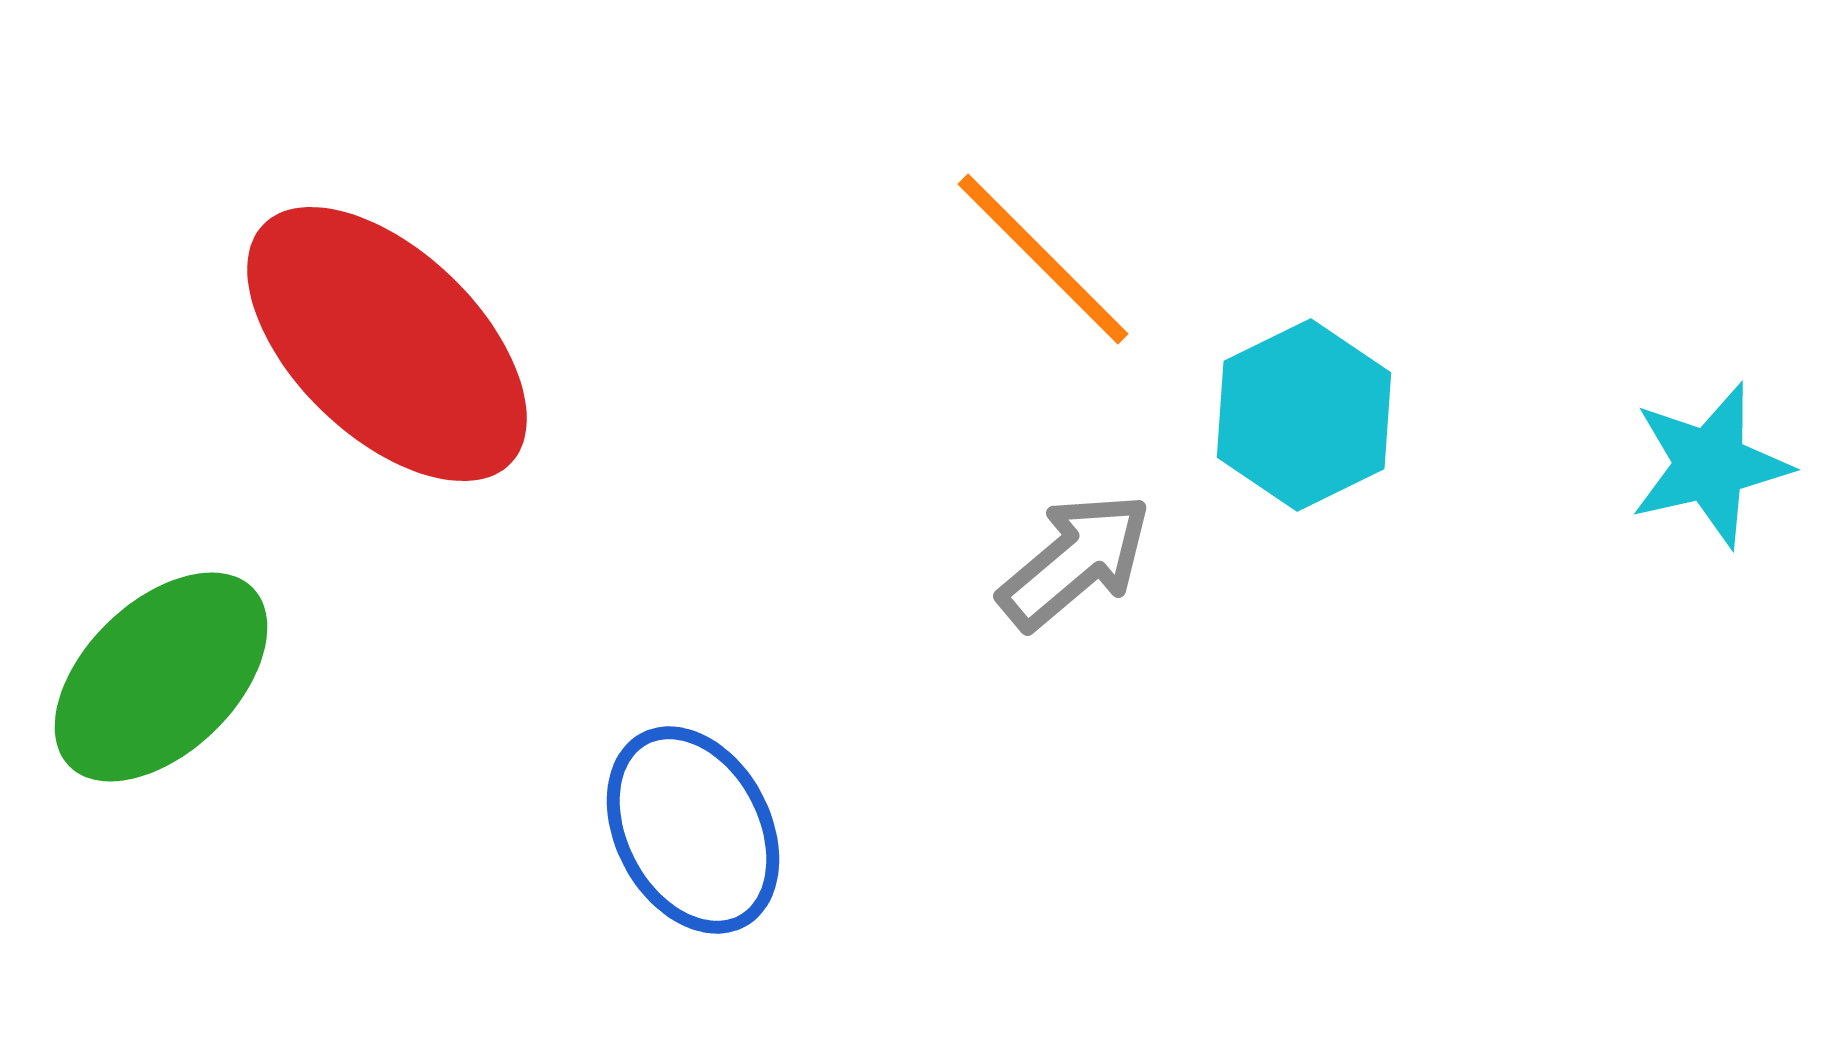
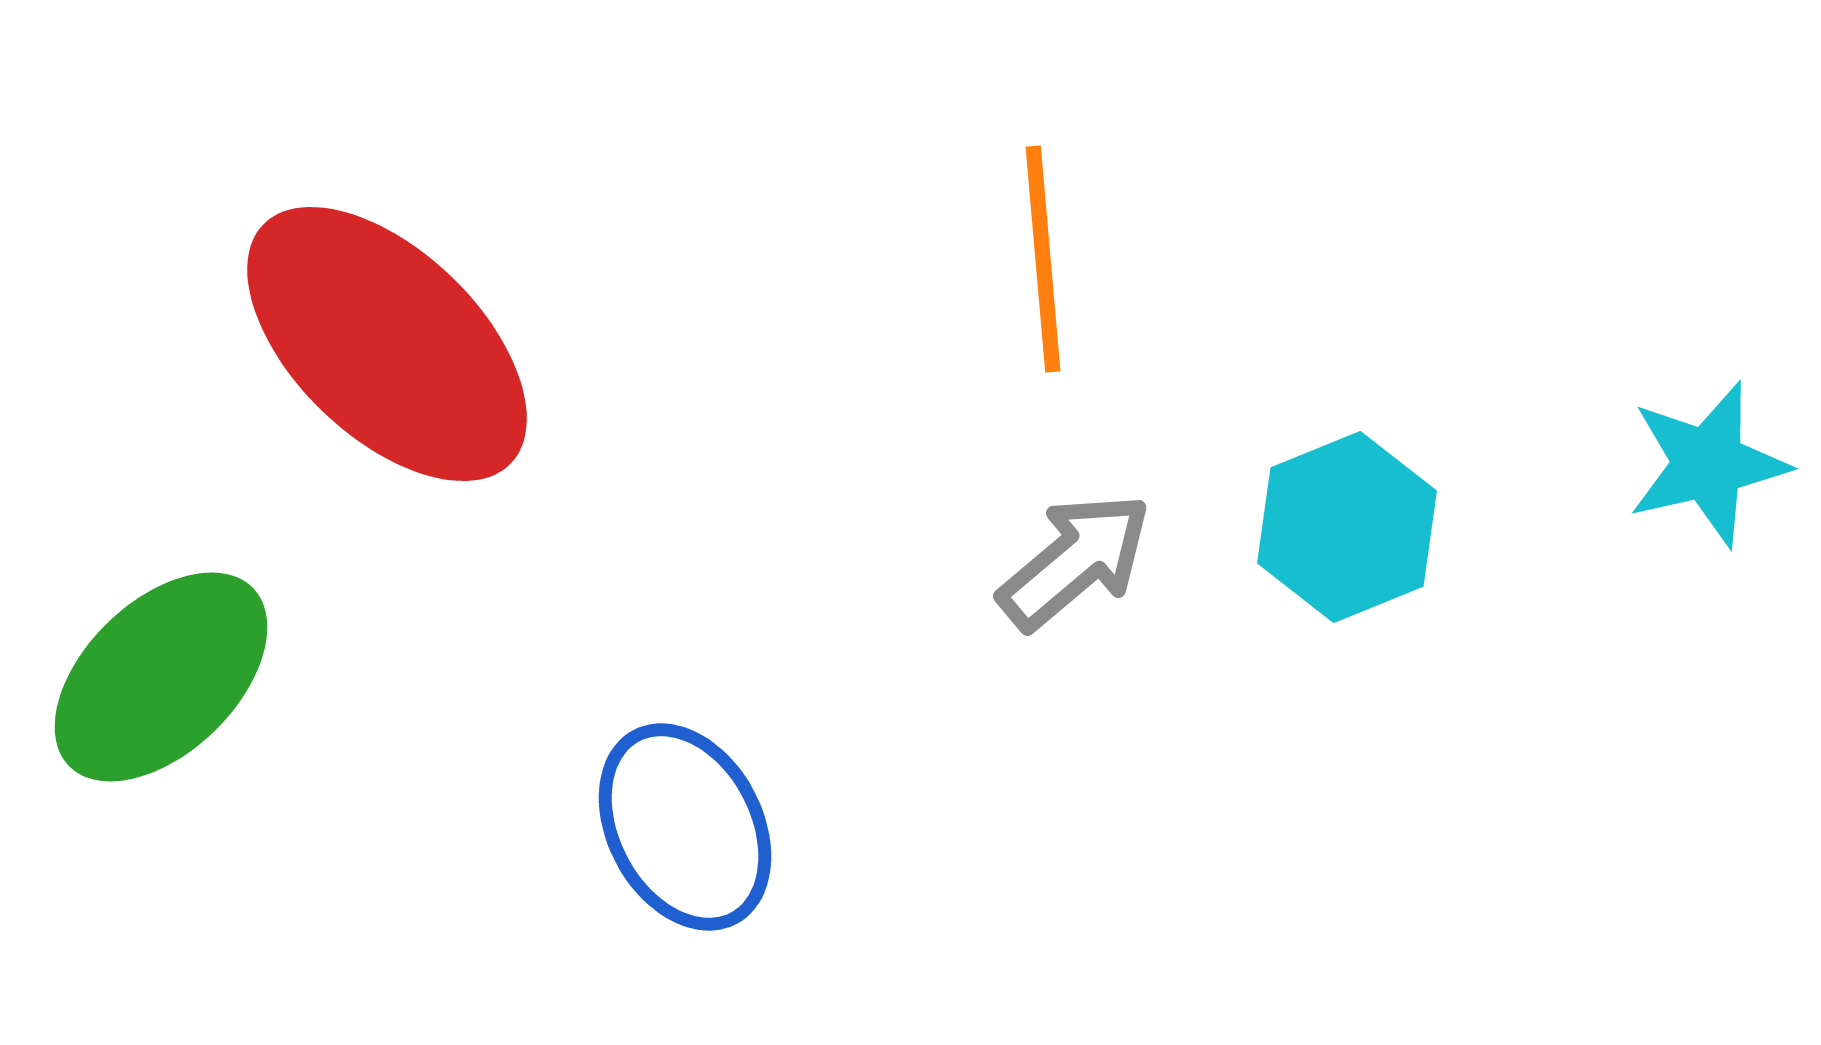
orange line: rotated 40 degrees clockwise
cyan hexagon: moved 43 px right, 112 px down; rotated 4 degrees clockwise
cyan star: moved 2 px left, 1 px up
blue ellipse: moved 8 px left, 3 px up
